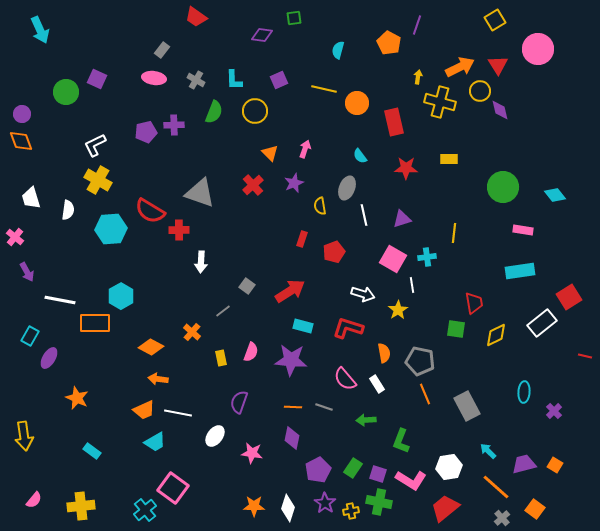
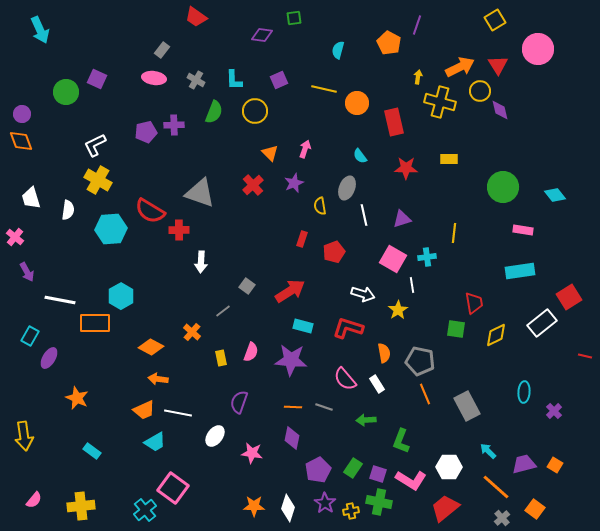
white hexagon at (449, 467): rotated 10 degrees clockwise
